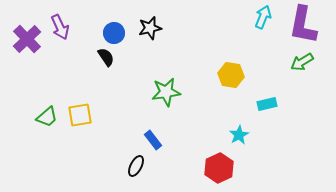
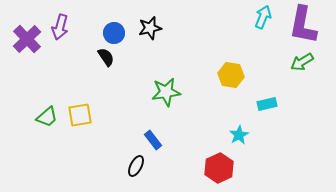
purple arrow: rotated 40 degrees clockwise
